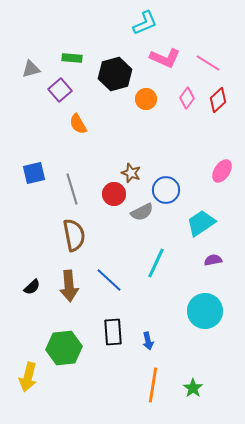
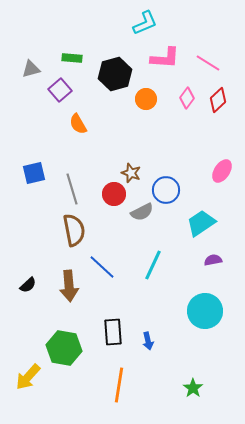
pink L-shape: rotated 20 degrees counterclockwise
brown semicircle: moved 5 px up
cyan line: moved 3 px left, 2 px down
blue line: moved 7 px left, 13 px up
black semicircle: moved 4 px left, 2 px up
green hexagon: rotated 16 degrees clockwise
yellow arrow: rotated 28 degrees clockwise
orange line: moved 34 px left
